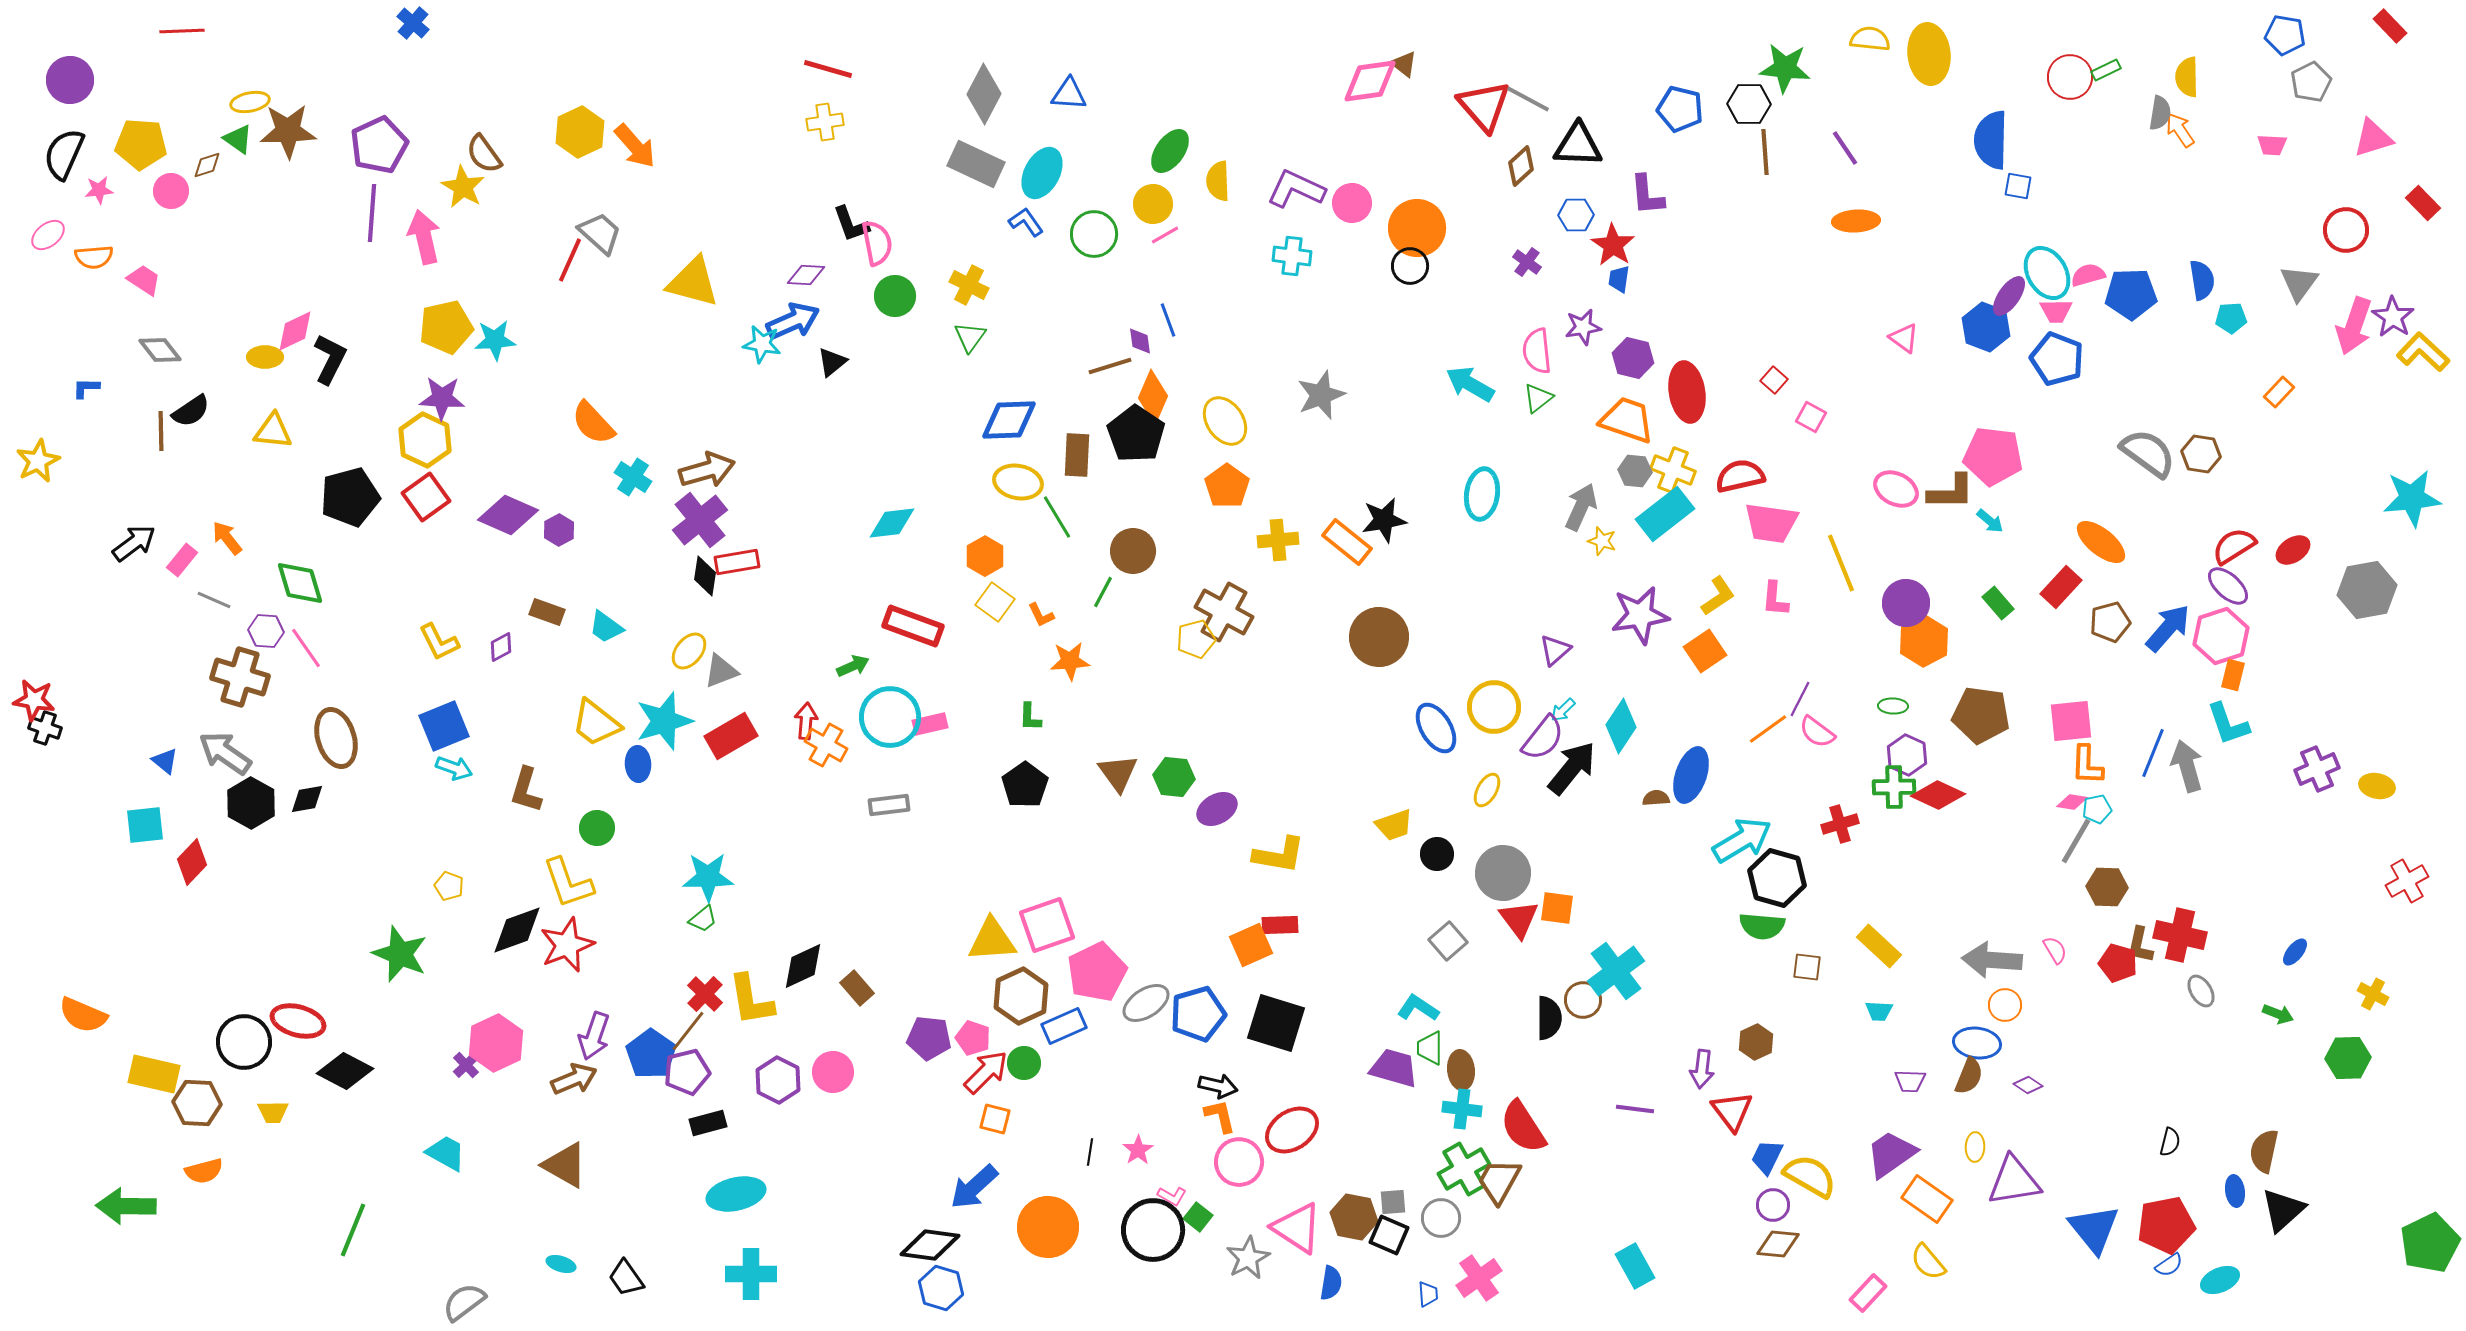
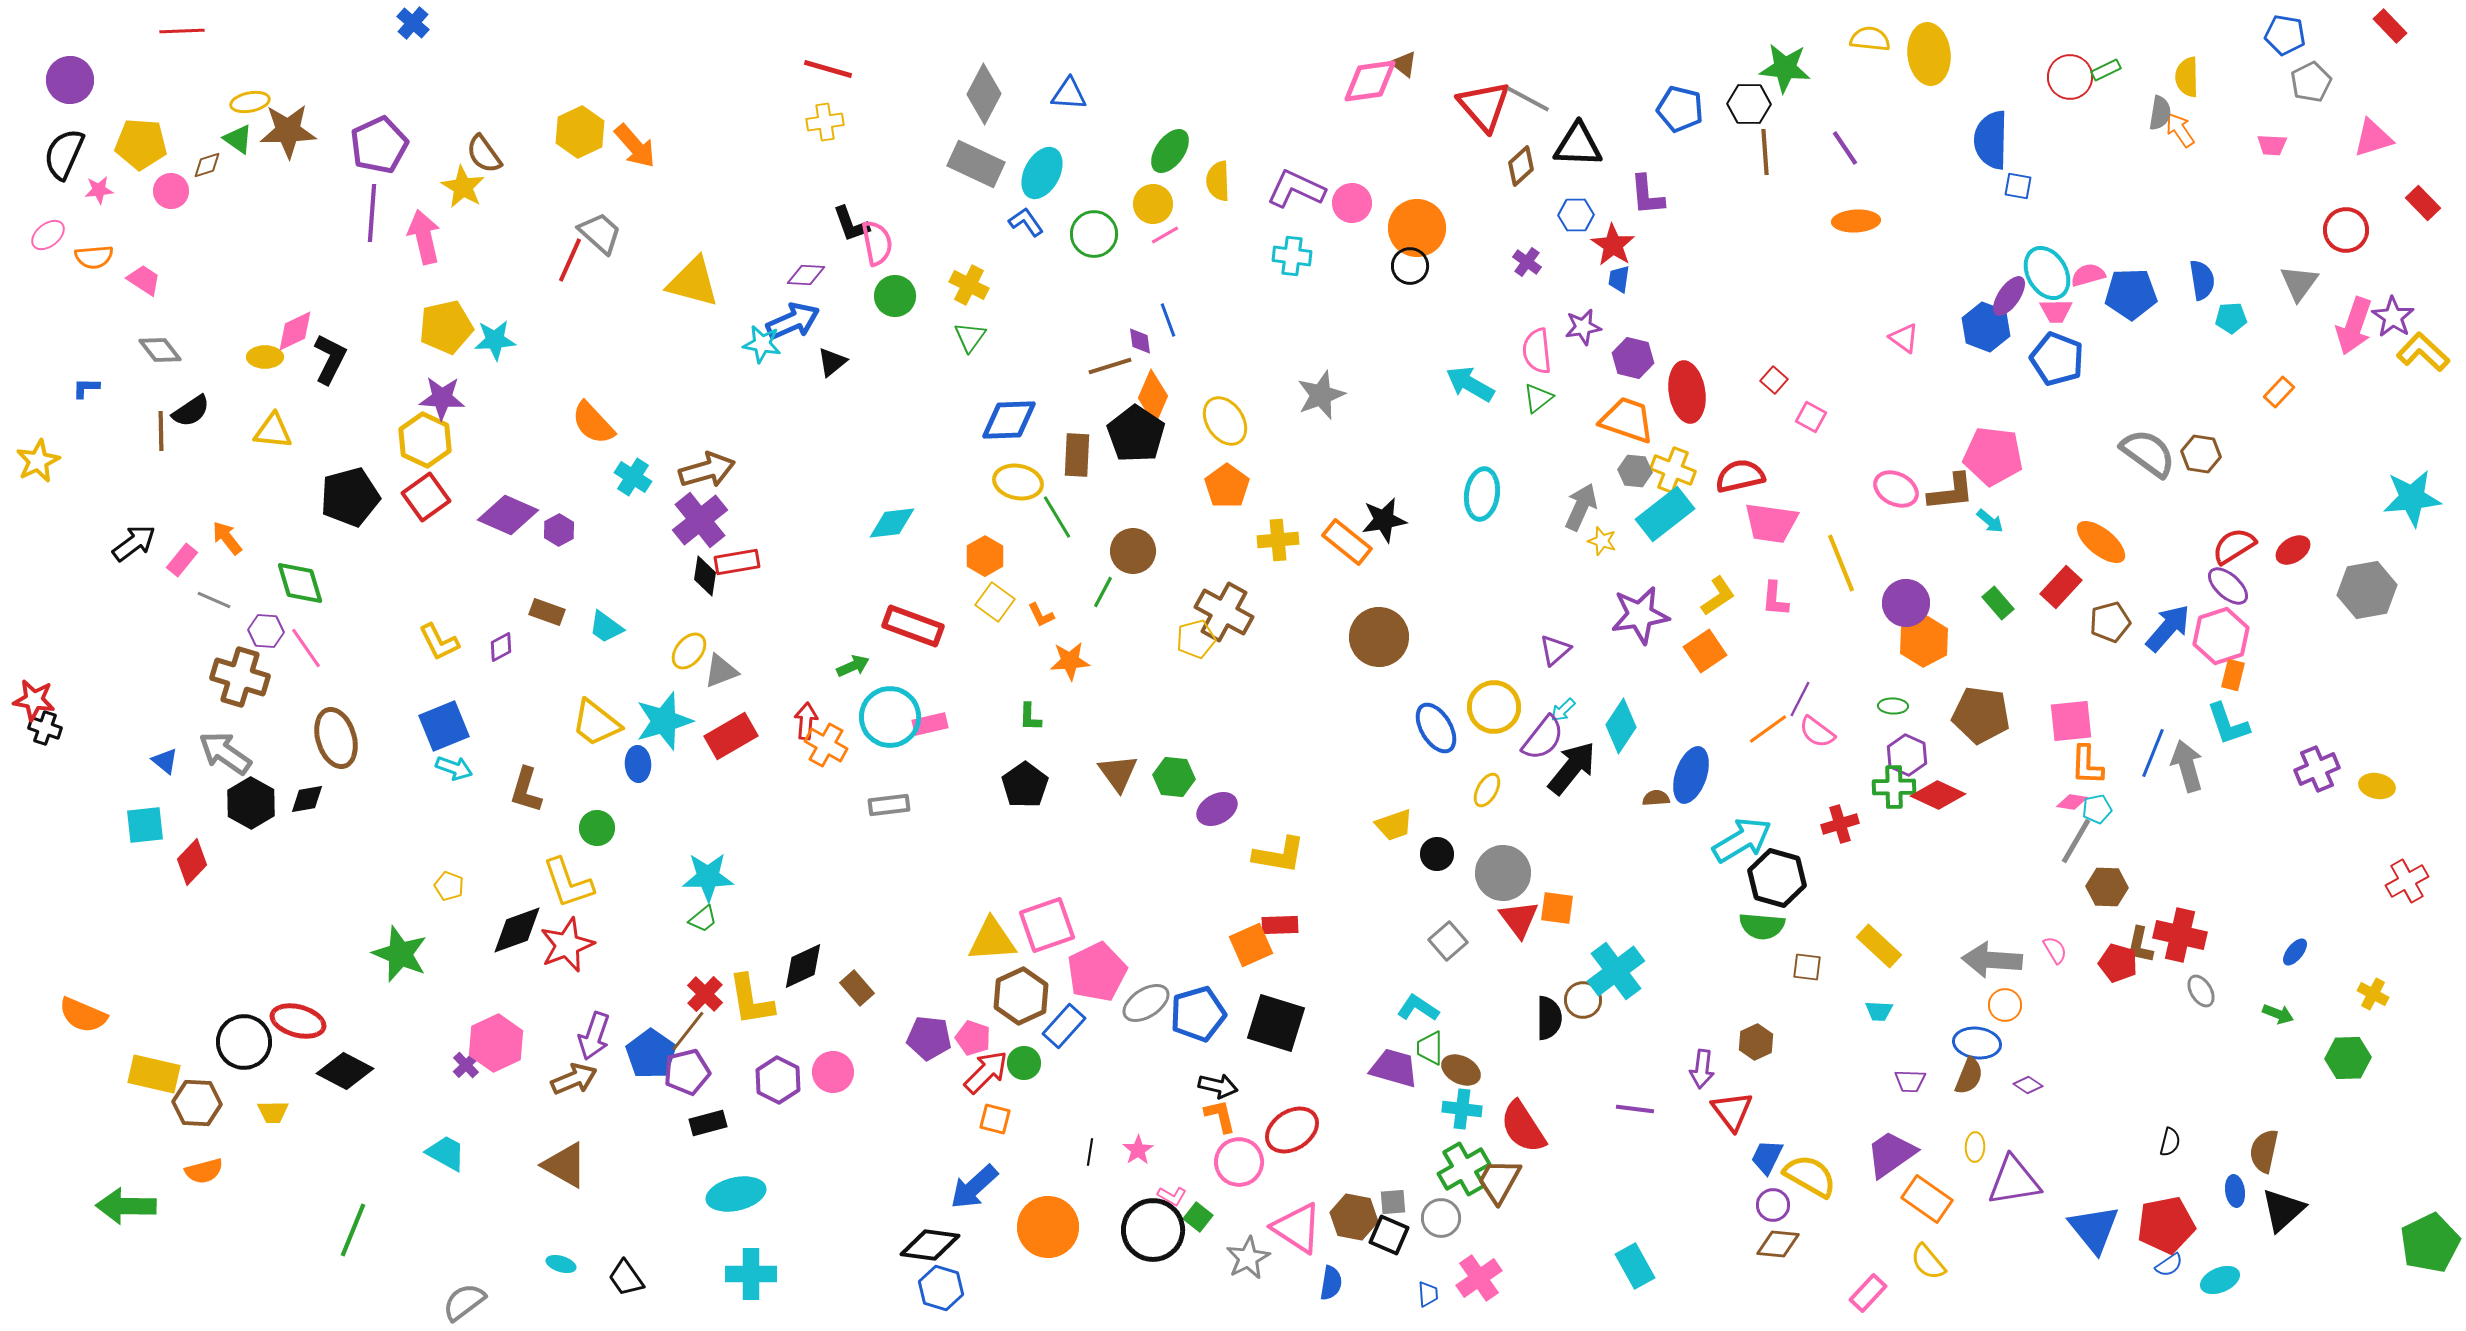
brown L-shape at (1951, 492): rotated 6 degrees counterclockwise
blue rectangle at (1064, 1026): rotated 24 degrees counterclockwise
brown ellipse at (1461, 1070): rotated 57 degrees counterclockwise
